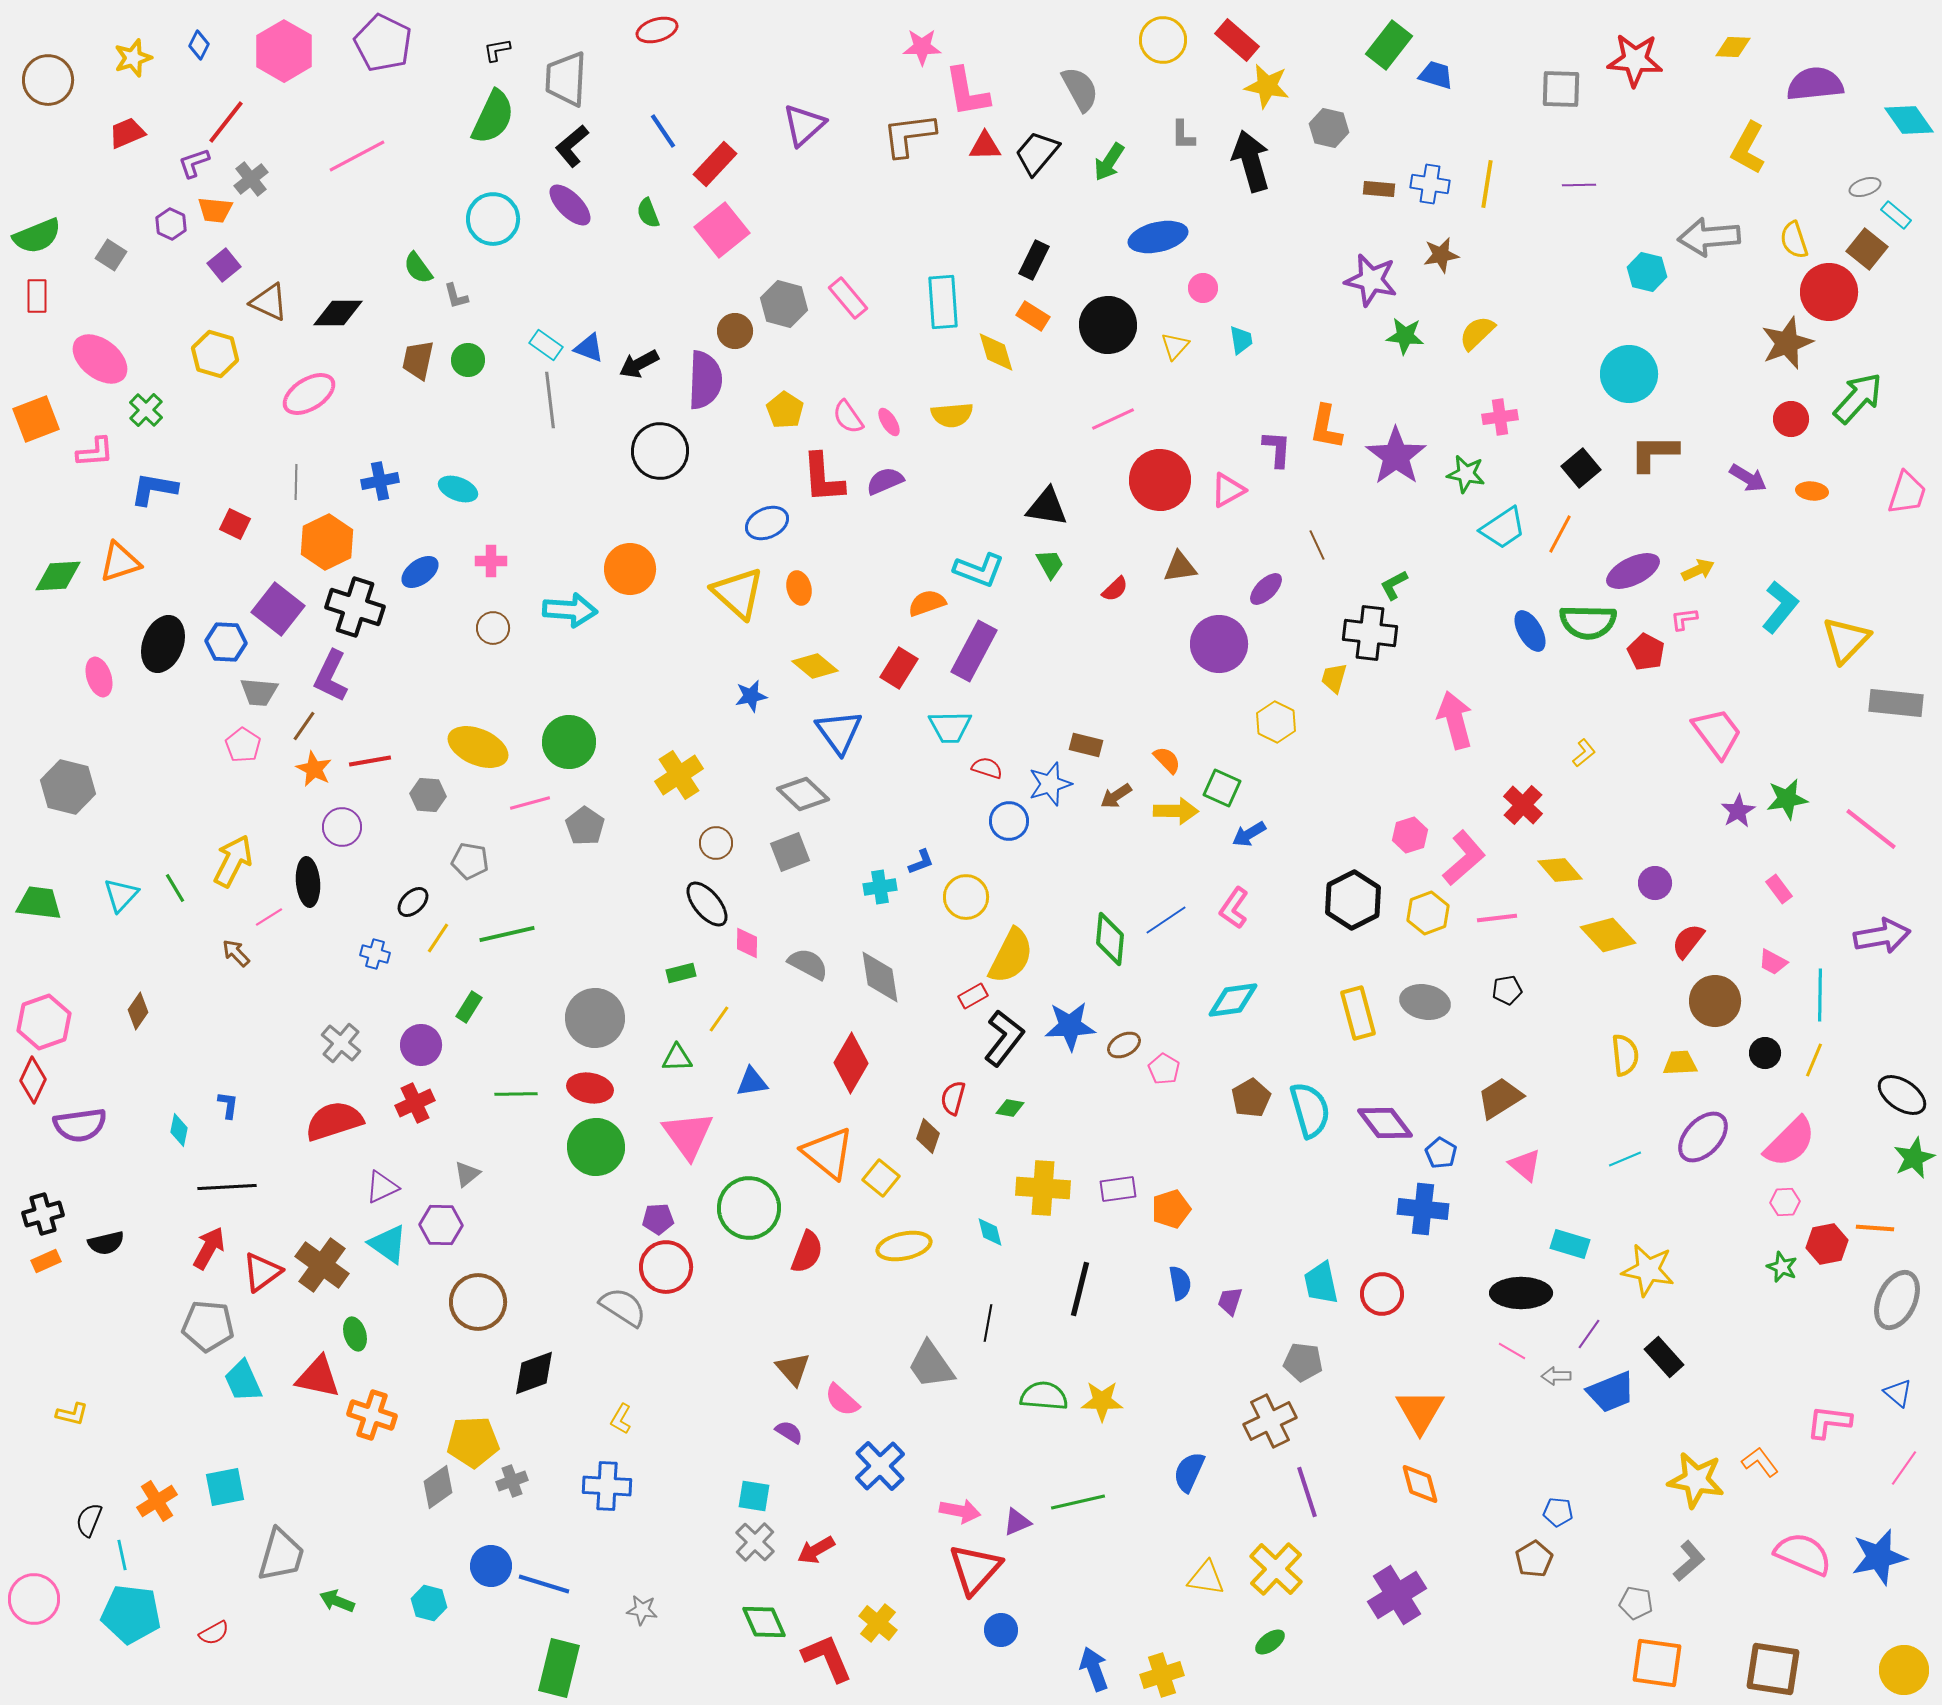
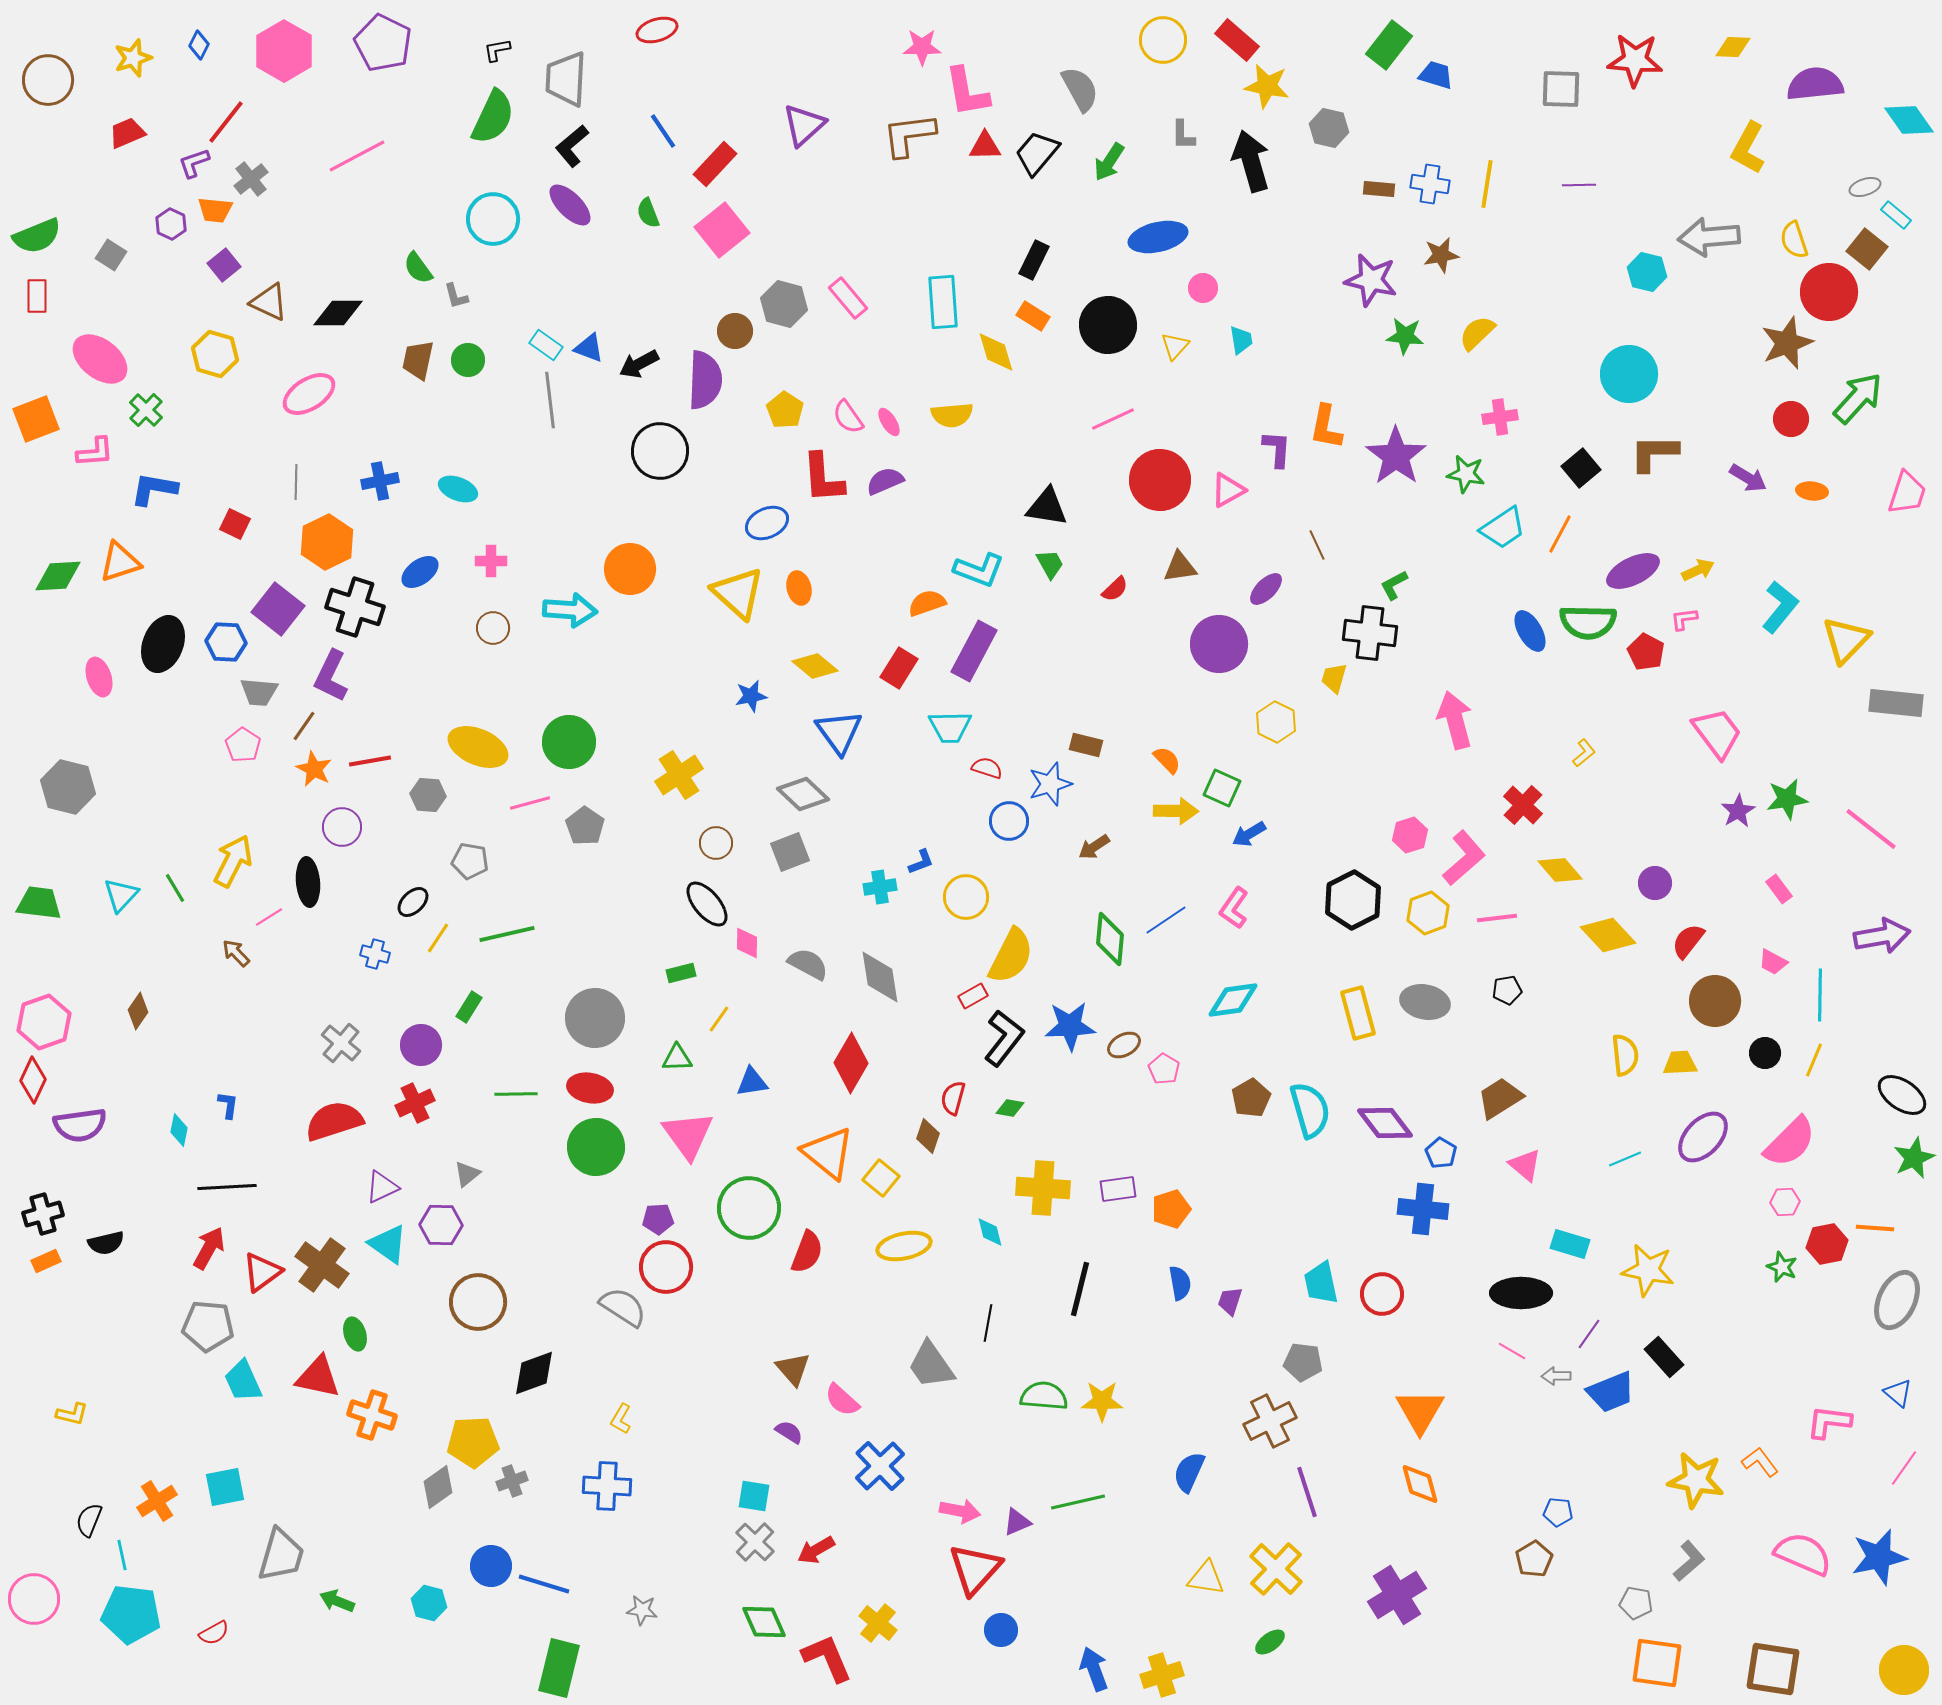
brown arrow at (1116, 796): moved 22 px left, 51 px down
